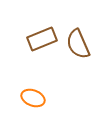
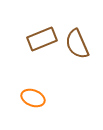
brown semicircle: moved 1 px left
